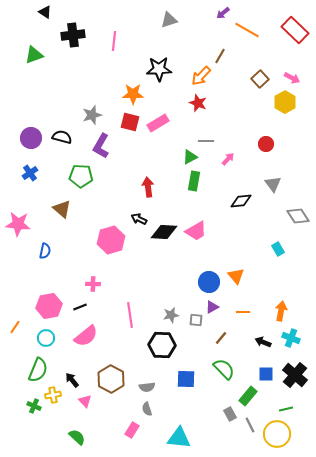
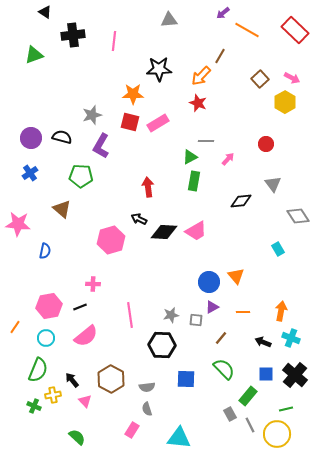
gray triangle at (169, 20): rotated 12 degrees clockwise
